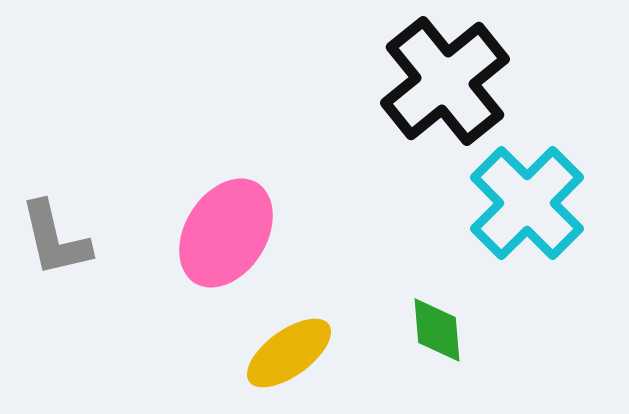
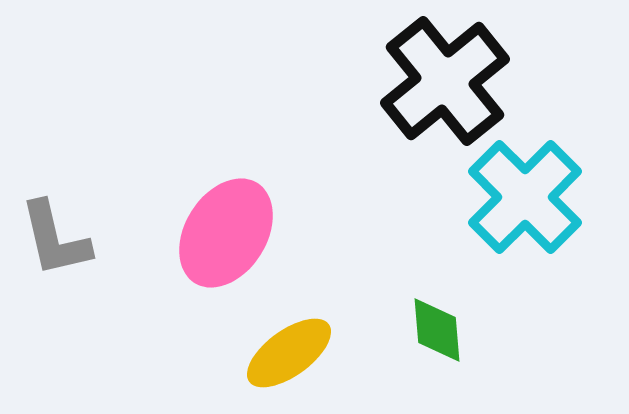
cyan cross: moved 2 px left, 6 px up
